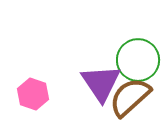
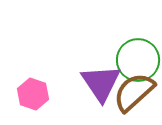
brown semicircle: moved 4 px right, 5 px up
